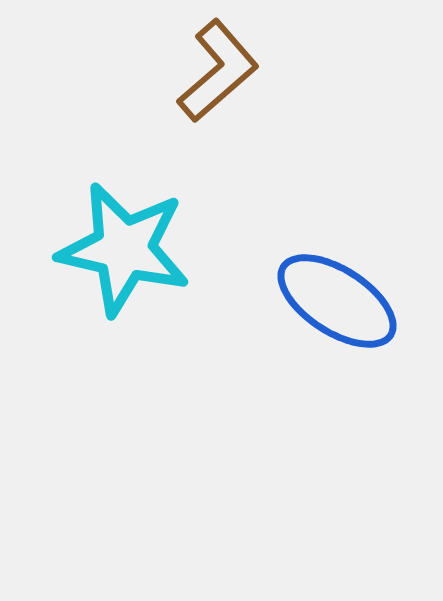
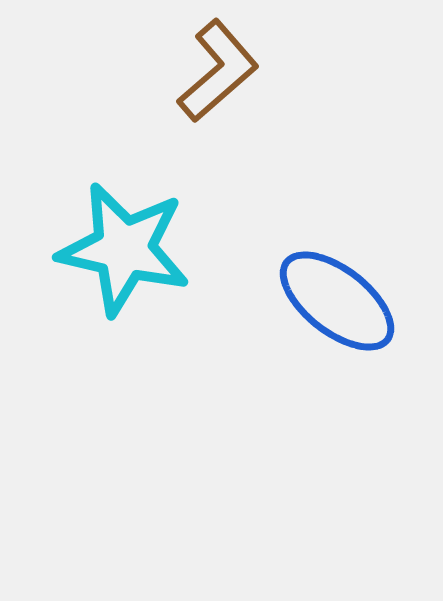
blue ellipse: rotated 5 degrees clockwise
